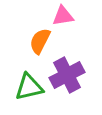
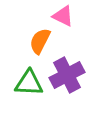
pink triangle: rotated 35 degrees clockwise
green triangle: moved 4 px up; rotated 16 degrees clockwise
